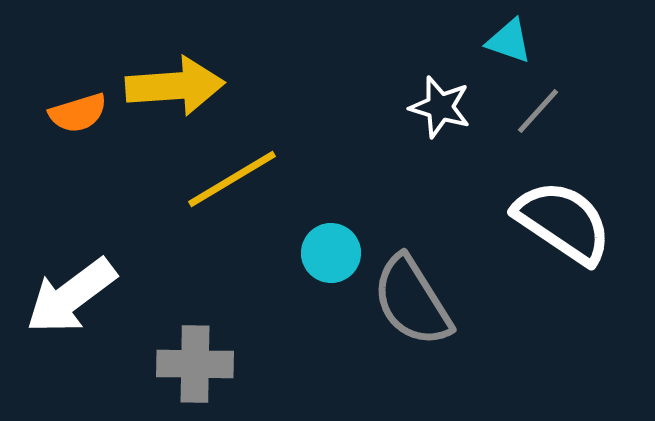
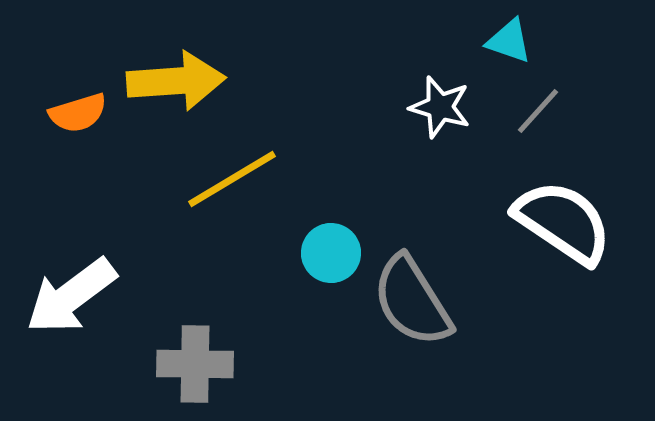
yellow arrow: moved 1 px right, 5 px up
